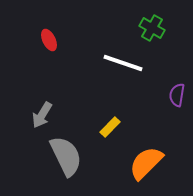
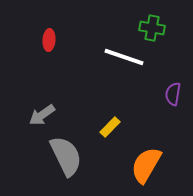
green cross: rotated 20 degrees counterclockwise
red ellipse: rotated 30 degrees clockwise
white line: moved 1 px right, 6 px up
purple semicircle: moved 4 px left, 1 px up
gray arrow: rotated 24 degrees clockwise
orange semicircle: moved 2 px down; rotated 15 degrees counterclockwise
